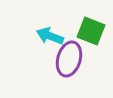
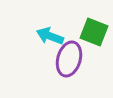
green square: moved 3 px right, 1 px down
